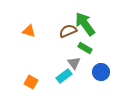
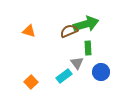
green arrow: moved 1 px right; rotated 110 degrees clockwise
brown semicircle: moved 1 px right
green rectangle: moved 3 px right; rotated 56 degrees clockwise
gray triangle: moved 3 px right
orange square: rotated 16 degrees clockwise
